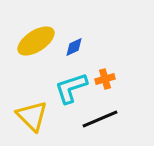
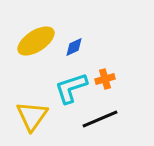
yellow triangle: rotated 20 degrees clockwise
